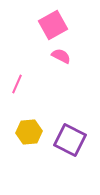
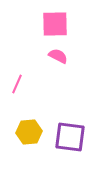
pink square: moved 2 px right, 1 px up; rotated 28 degrees clockwise
pink semicircle: moved 3 px left
purple square: moved 3 px up; rotated 20 degrees counterclockwise
